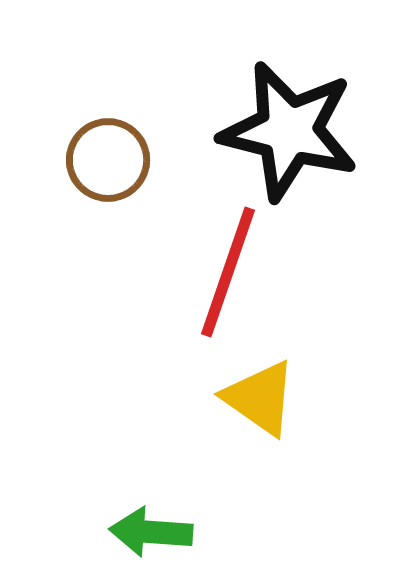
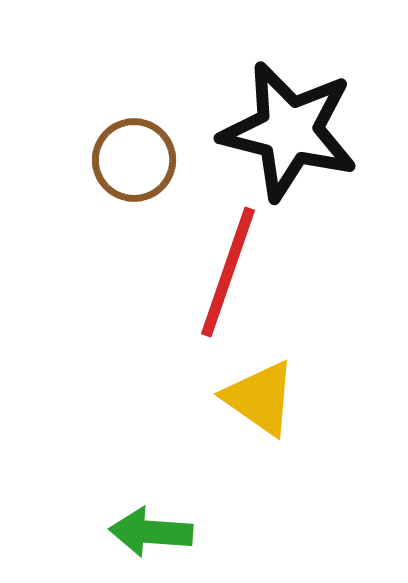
brown circle: moved 26 px right
